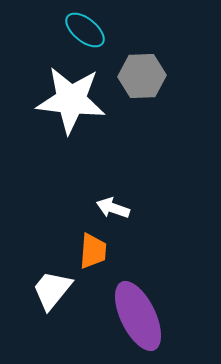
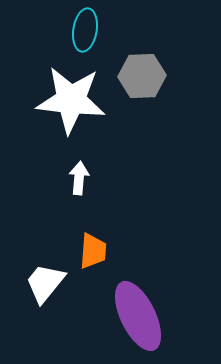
cyan ellipse: rotated 60 degrees clockwise
white arrow: moved 34 px left, 30 px up; rotated 76 degrees clockwise
white trapezoid: moved 7 px left, 7 px up
